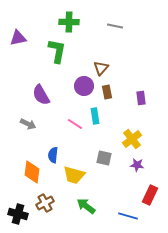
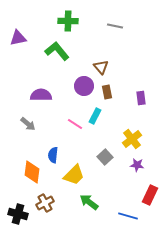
green cross: moved 1 px left, 1 px up
green L-shape: rotated 50 degrees counterclockwise
brown triangle: moved 1 px up; rotated 21 degrees counterclockwise
purple semicircle: rotated 120 degrees clockwise
cyan rectangle: rotated 35 degrees clockwise
gray arrow: rotated 14 degrees clockwise
gray square: moved 1 px right, 1 px up; rotated 35 degrees clockwise
yellow trapezoid: rotated 60 degrees counterclockwise
green arrow: moved 3 px right, 4 px up
